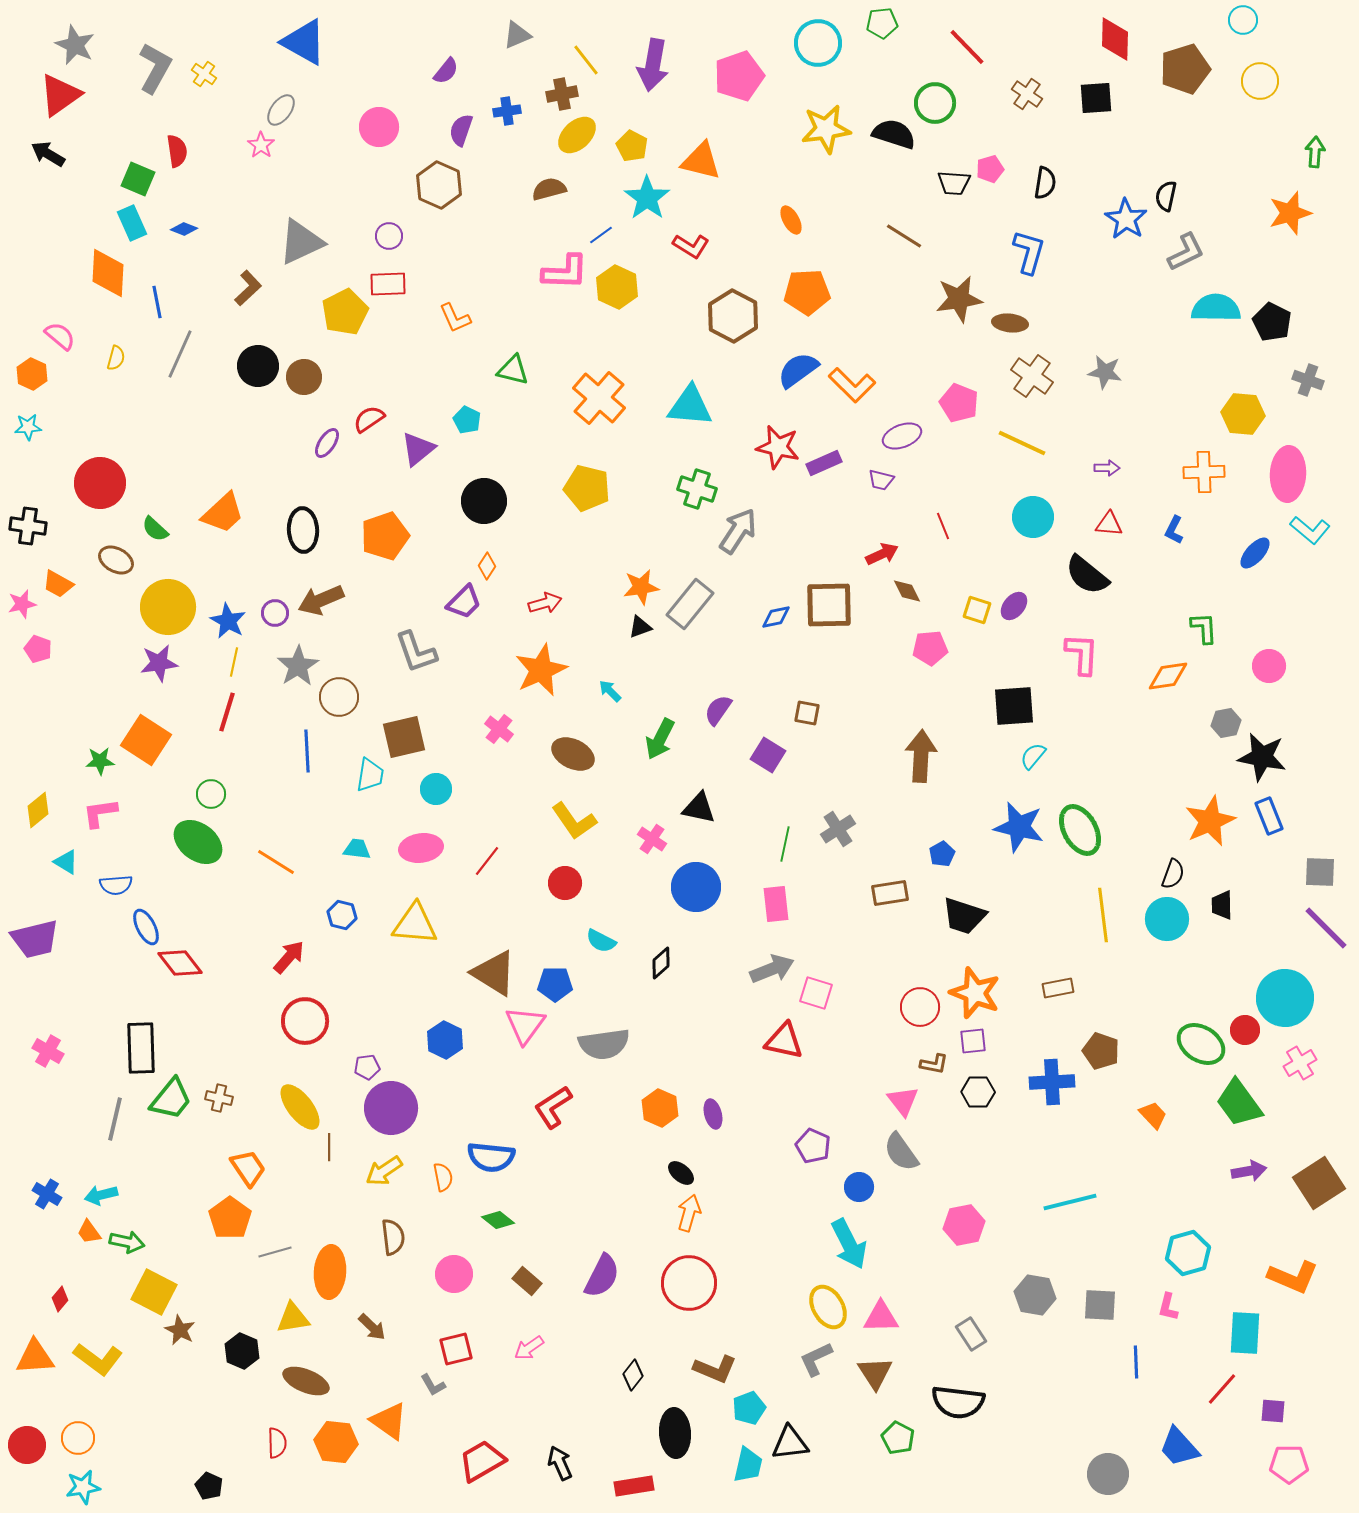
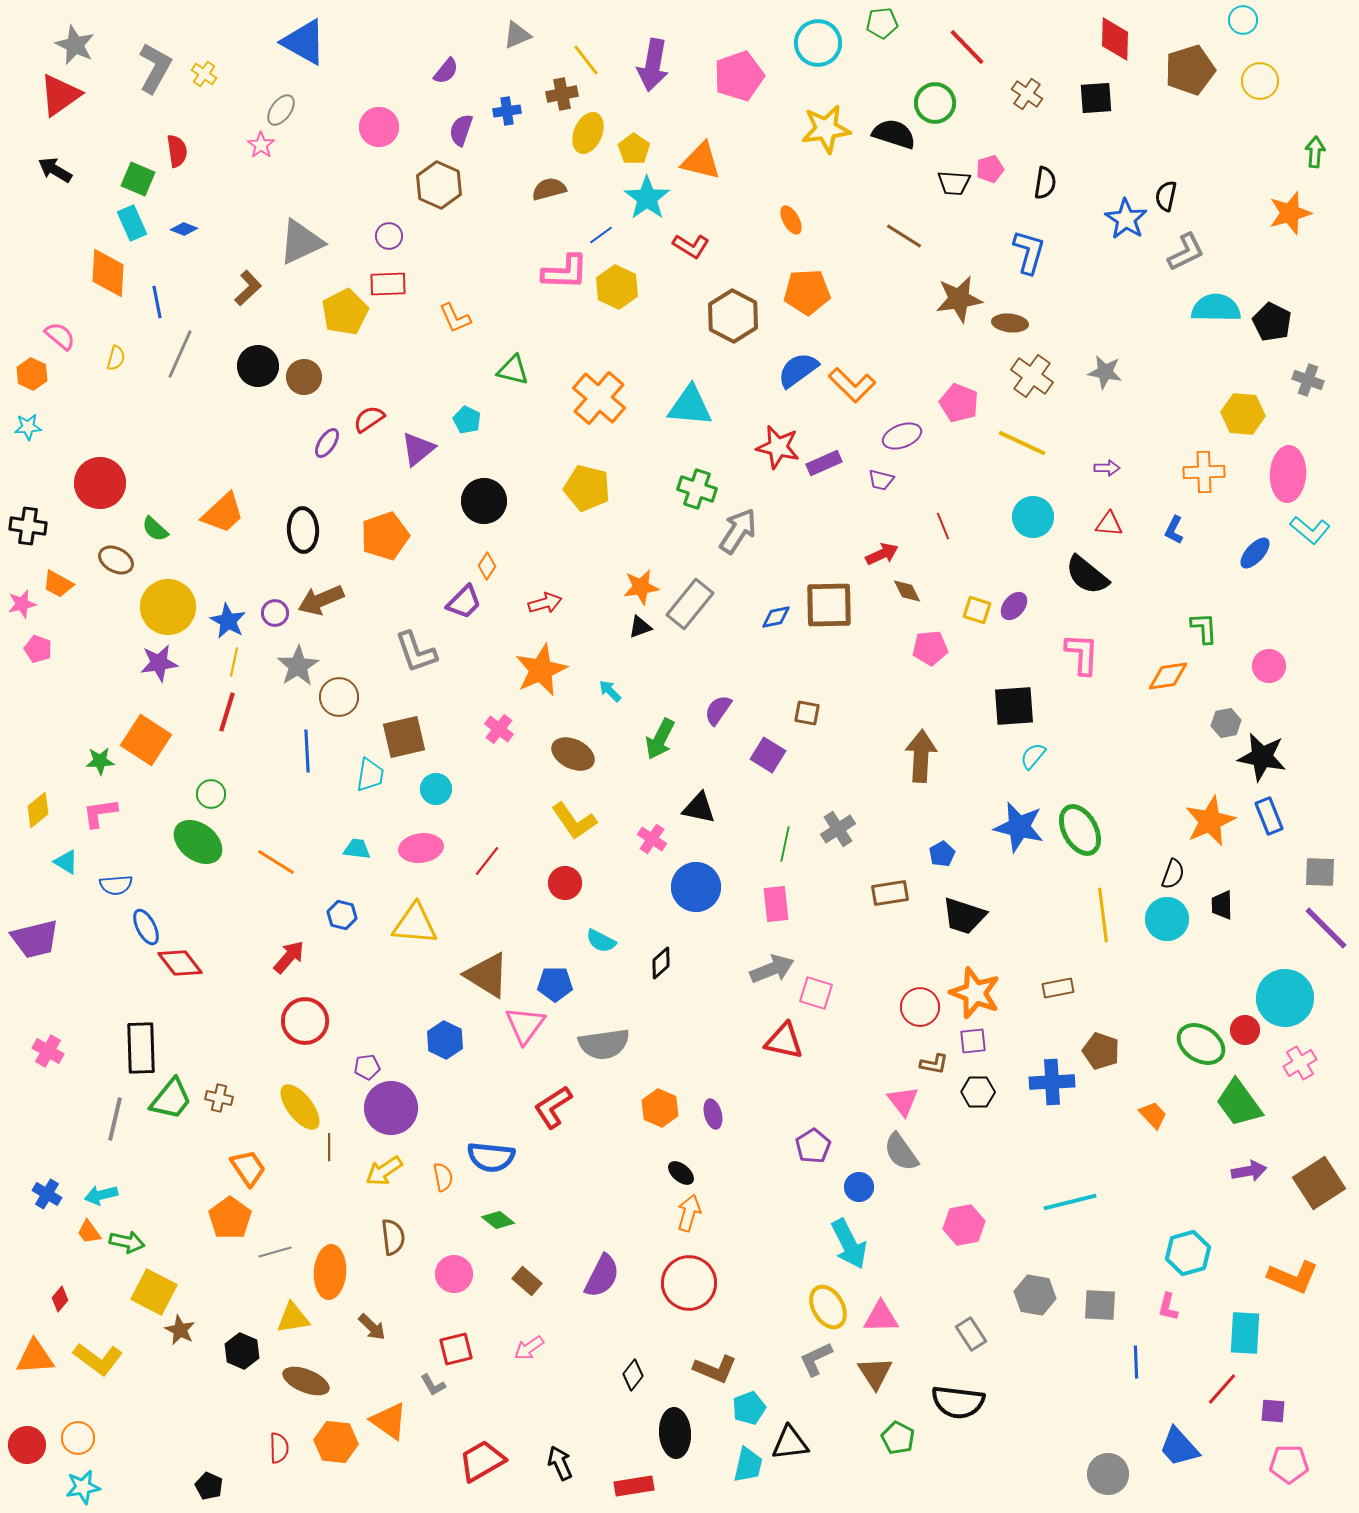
brown pentagon at (1185, 69): moved 5 px right, 1 px down
yellow ellipse at (577, 135): moved 11 px right, 2 px up; rotated 24 degrees counterclockwise
yellow pentagon at (632, 146): moved 2 px right, 3 px down; rotated 8 degrees clockwise
black arrow at (48, 154): moved 7 px right, 16 px down
brown triangle at (494, 973): moved 7 px left, 2 px down
purple pentagon at (813, 1146): rotated 16 degrees clockwise
red semicircle at (277, 1443): moved 2 px right, 5 px down
